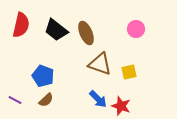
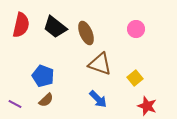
black trapezoid: moved 1 px left, 3 px up
yellow square: moved 6 px right, 6 px down; rotated 28 degrees counterclockwise
purple line: moved 4 px down
red star: moved 26 px right
